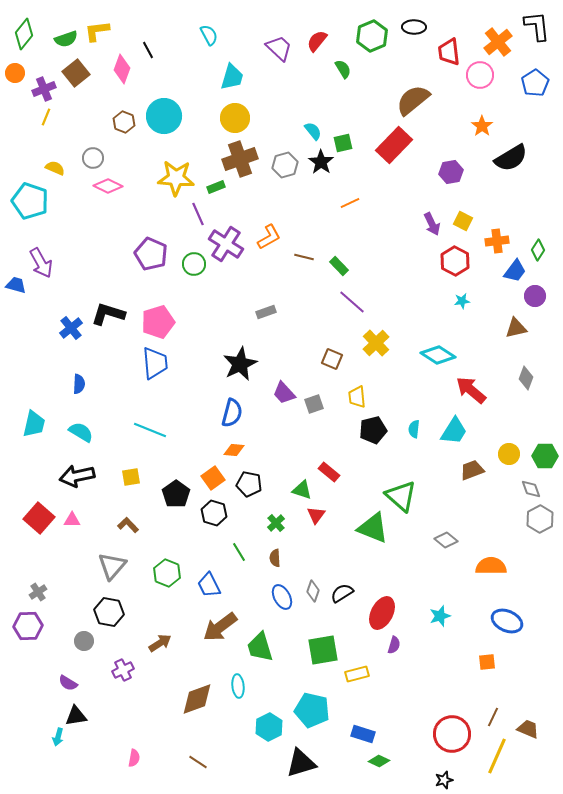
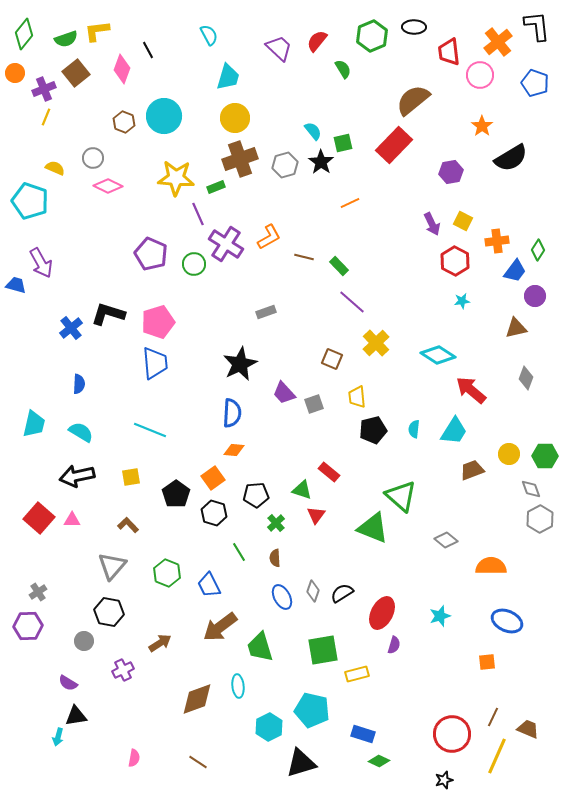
cyan trapezoid at (232, 77): moved 4 px left
blue pentagon at (535, 83): rotated 20 degrees counterclockwise
blue semicircle at (232, 413): rotated 12 degrees counterclockwise
black pentagon at (249, 484): moved 7 px right, 11 px down; rotated 15 degrees counterclockwise
